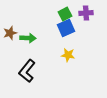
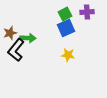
purple cross: moved 1 px right, 1 px up
black L-shape: moved 11 px left, 21 px up
